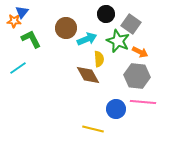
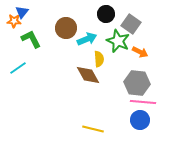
gray hexagon: moved 7 px down
blue circle: moved 24 px right, 11 px down
